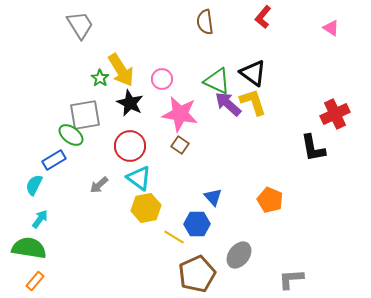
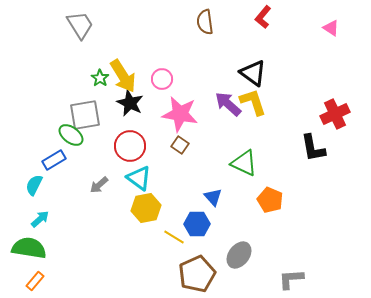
yellow arrow: moved 2 px right, 6 px down
green triangle: moved 27 px right, 82 px down
cyan arrow: rotated 12 degrees clockwise
